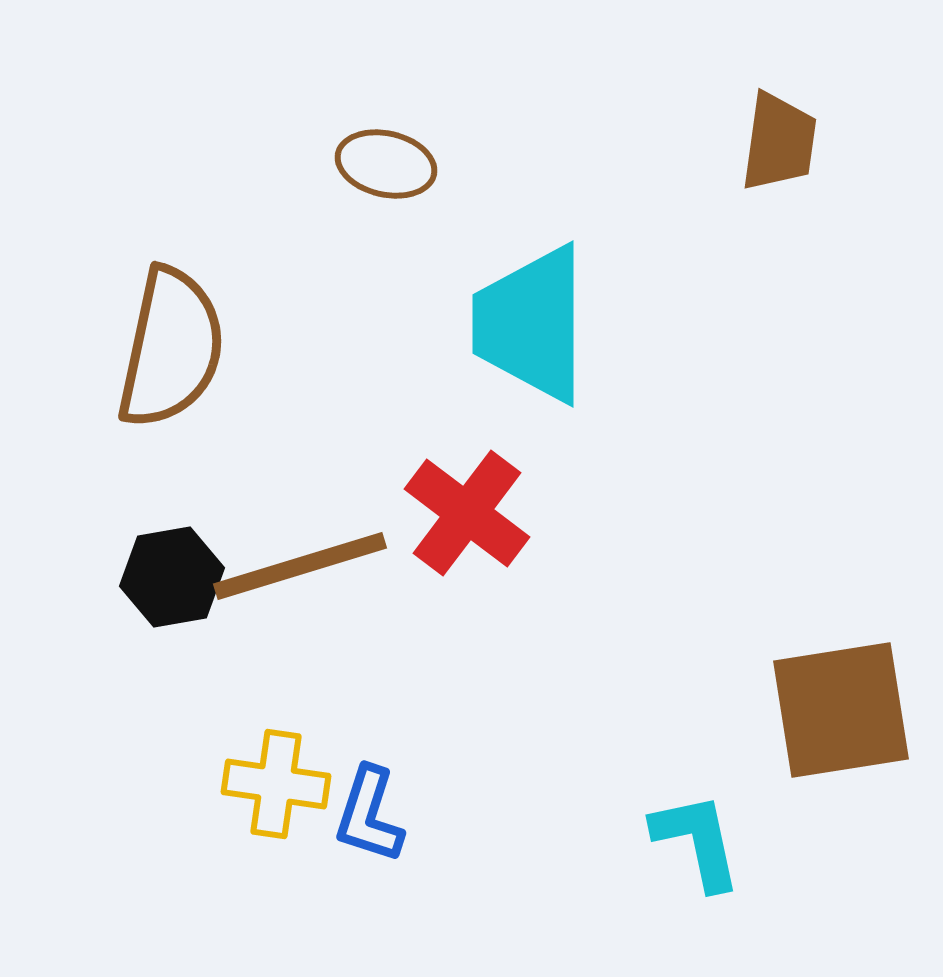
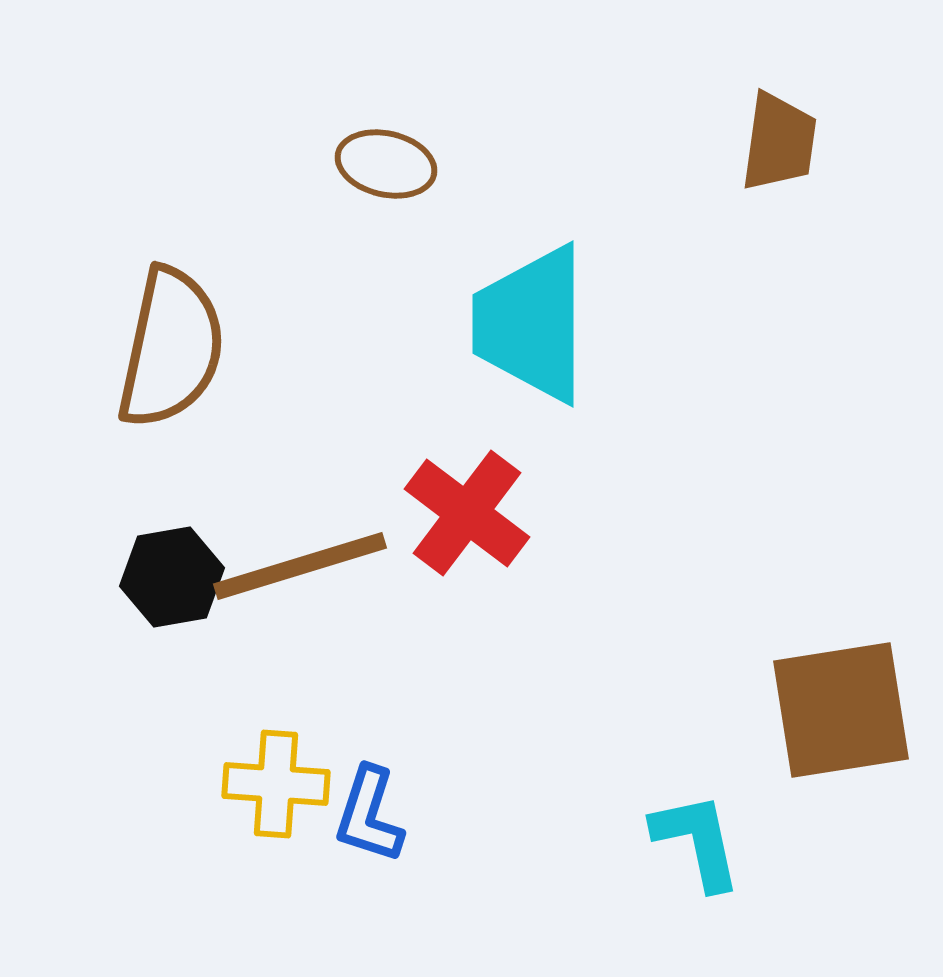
yellow cross: rotated 4 degrees counterclockwise
